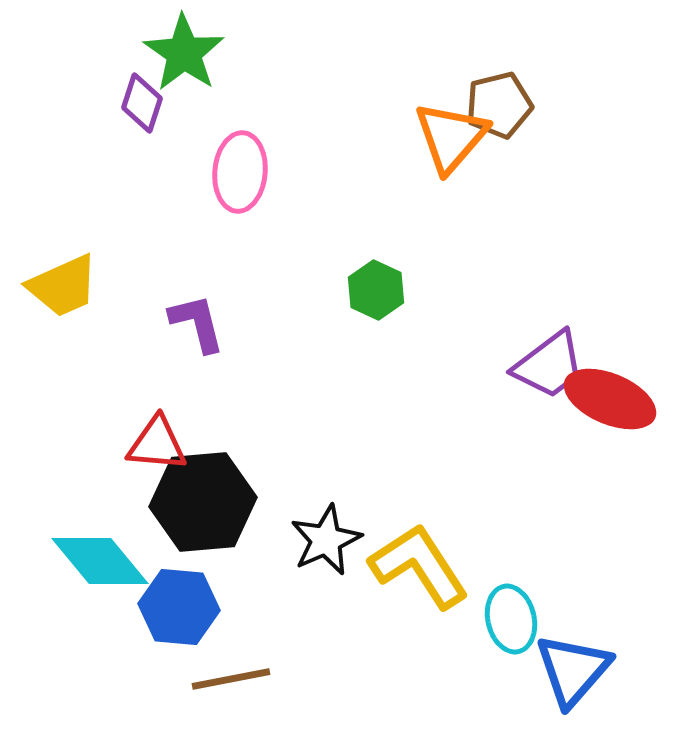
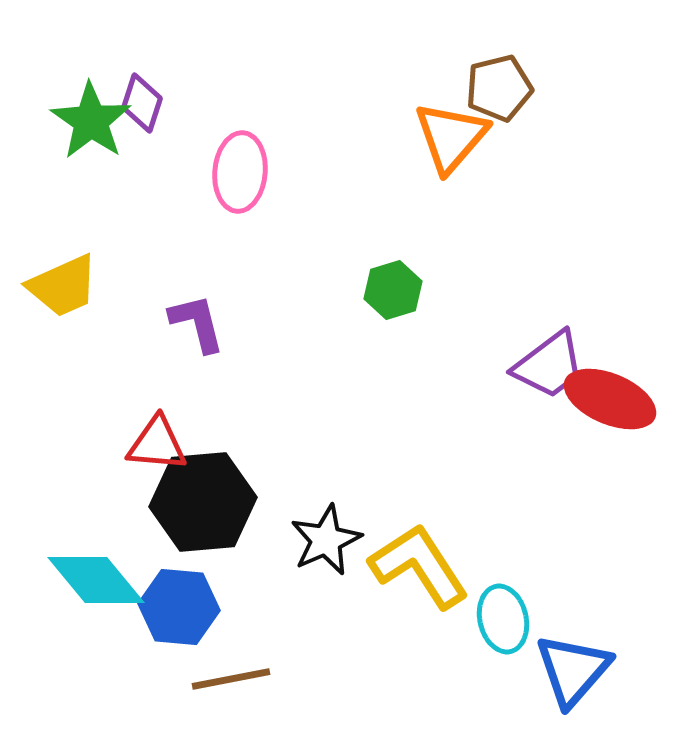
green star: moved 93 px left, 68 px down
brown pentagon: moved 17 px up
green hexagon: moved 17 px right; rotated 18 degrees clockwise
cyan diamond: moved 4 px left, 19 px down
cyan ellipse: moved 8 px left
